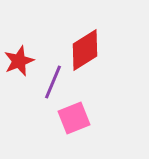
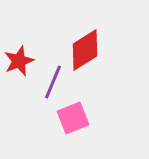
pink square: moved 1 px left
